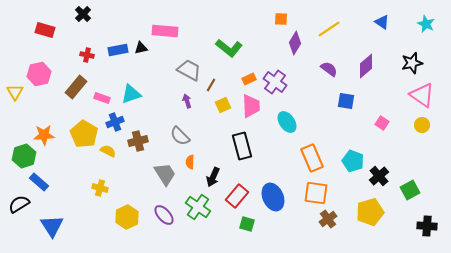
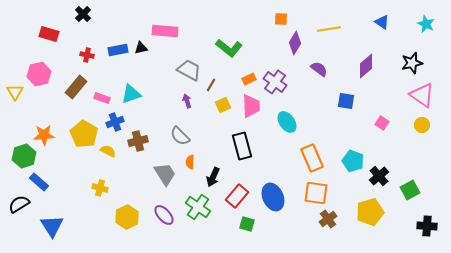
yellow line at (329, 29): rotated 25 degrees clockwise
red rectangle at (45, 30): moved 4 px right, 4 px down
purple semicircle at (329, 69): moved 10 px left
